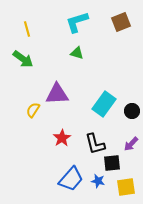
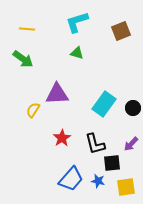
brown square: moved 9 px down
yellow line: rotated 70 degrees counterclockwise
black circle: moved 1 px right, 3 px up
